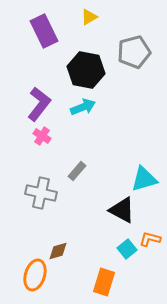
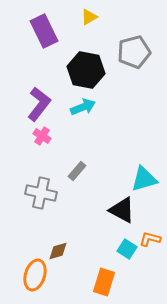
cyan square: rotated 18 degrees counterclockwise
